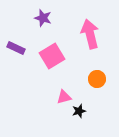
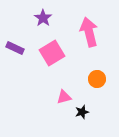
purple star: rotated 18 degrees clockwise
pink arrow: moved 1 px left, 2 px up
purple rectangle: moved 1 px left
pink square: moved 3 px up
black star: moved 3 px right, 1 px down
